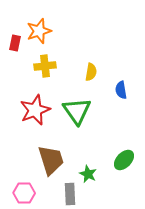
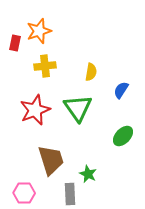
blue semicircle: rotated 42 degrees clockwise
green triangle: moved 1 px right, 3 px up
green ellipse: moved 1 px left, 24 px up
